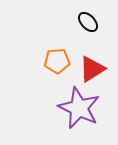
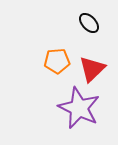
black ellipse: moved 1 px right, 1 px down
red triangle: rotated 12 degrees counterclockwise
